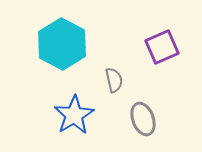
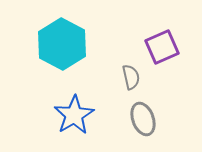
gray semicircle: moved 17 px right, 3 px up
